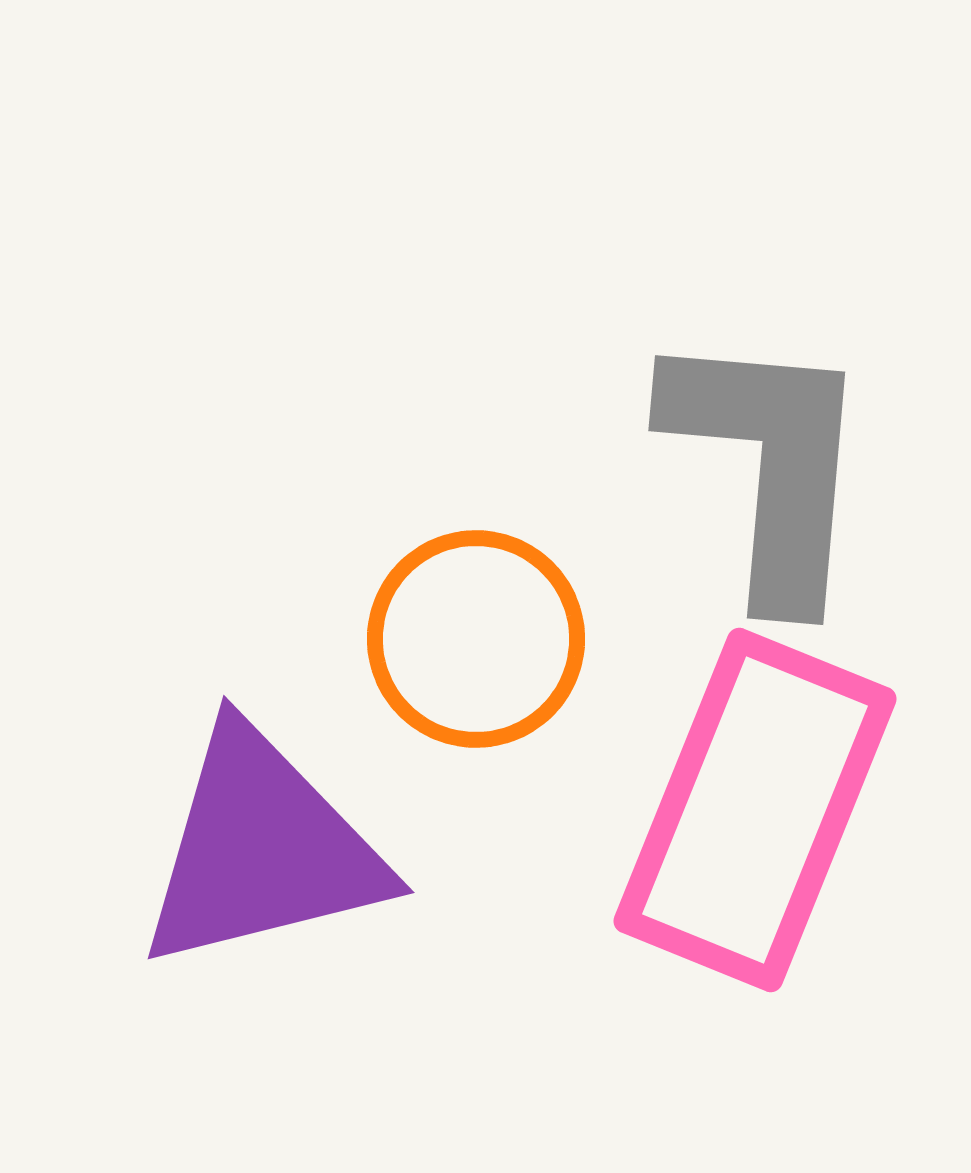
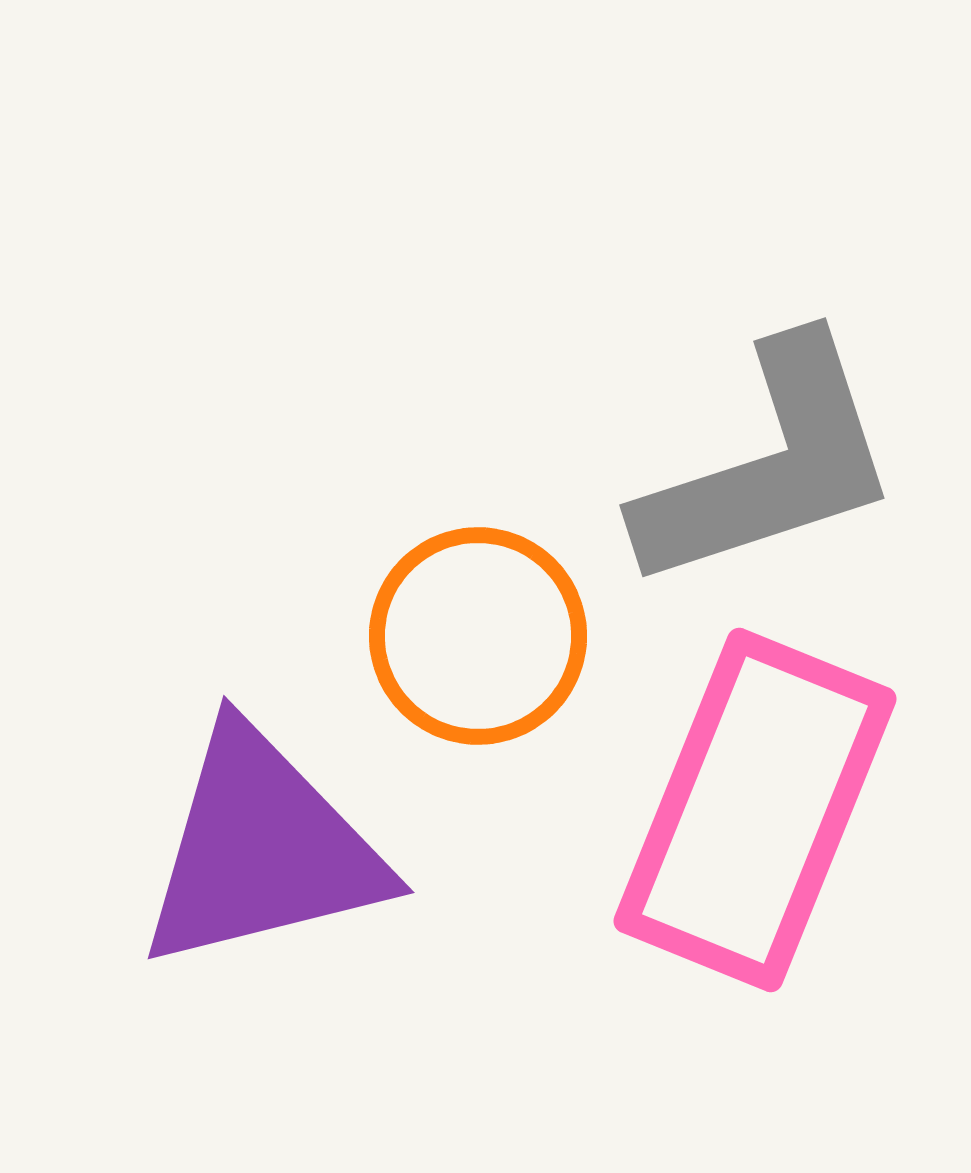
gray L-shape: rotated 67 degrees clockwise
orange circle: moved 2 px right, 3 px up
